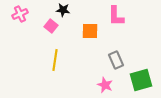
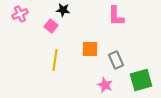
orange square: moved 18 px down
